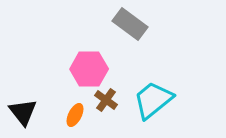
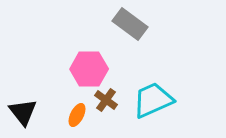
cyan trapezoid: rotated 15 degrees clockwise
orange ellipse: moved 2 px right
